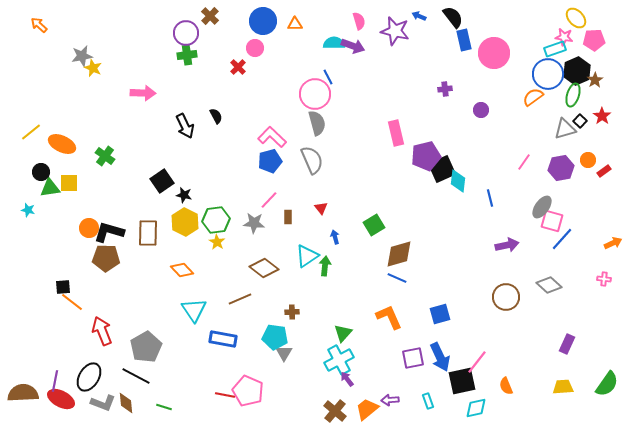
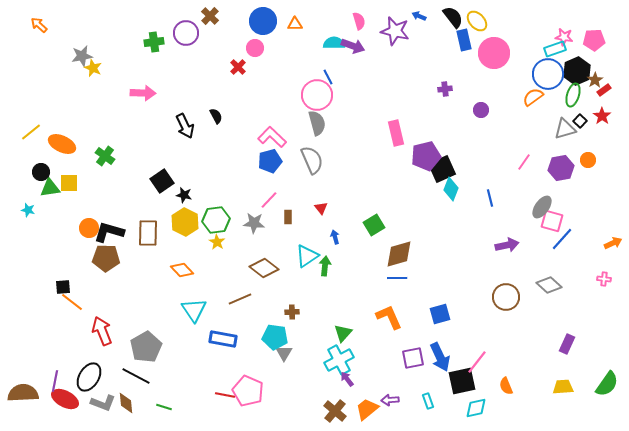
yellow ellipse at (576, 18): moved 99 px left, 3 px down
green cross at (187, 55): moved 33 px left, 13 px up
pink circle at (315, 94): moved 2 px right, 1 px down
red rectangle at (604, 171): moved 81 px up
cyan diamond at (458, 181): moved 7 px left, 8 px down; rotated 15 degrees clockwise
blue line at (397, 278): rotated 24 degrees counterclockwise
red ellipse at (61, 399): moved 4 px right
